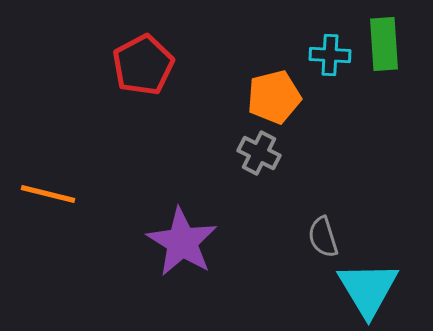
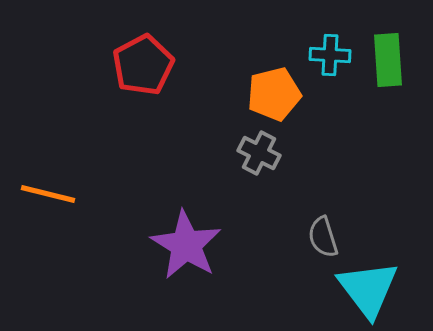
green rectangle: moved 4 px right, 16 px down
orange pentagon: moved 3 px up
purple star: moved 4 px right, 3 px down
cyan triangle: rotated 6 degrees counterclockwise
